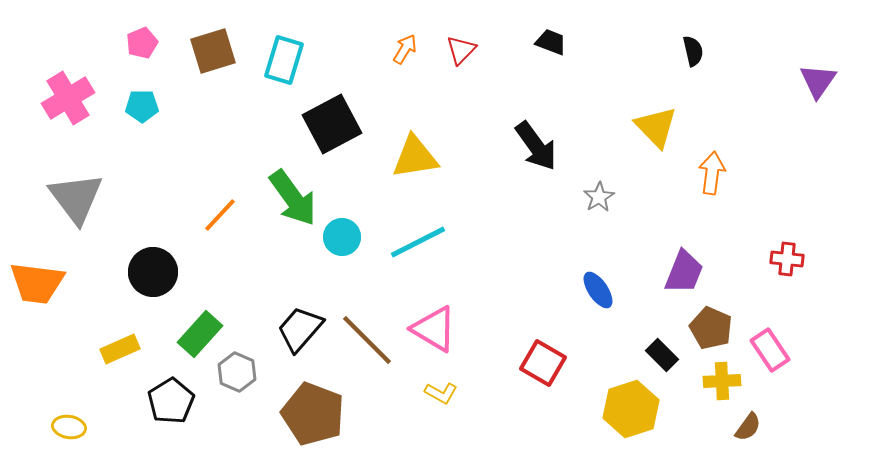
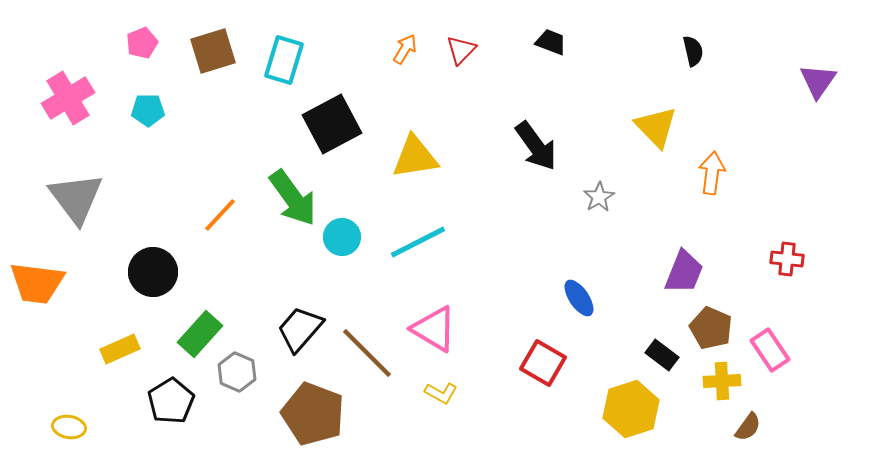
cyan pentagon at (142, 106): moved 6 px right, 4 px down
blue ellipse at (598, 290): moved 19 px left, 8 px down
brown line at (367, 340): moved 13 px down
black rectangle at (662, 355): rotated 8 degrees counterclockwise
